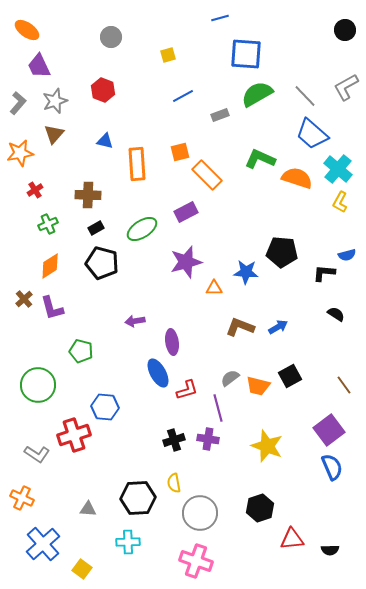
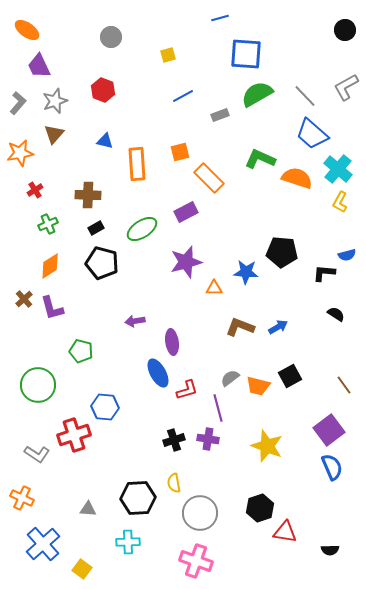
orange rectangle at (207, 175): moved 2 px right, 3 px down
red triangle at (292, 539): moved 7 px left, 7 px up; rotated 15 degrees clockwise
